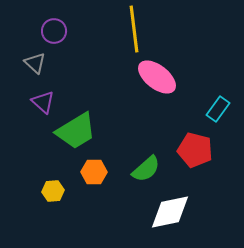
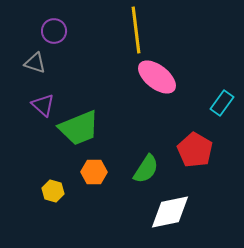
yellow line: moved 2 px right, 1 px down
gray triangle: rotated 25 degrees counterclockwise
purple triangle: moved 3 px down
cyan rectangle: moved 4 px right, 6 px up
green trapezoid: moved 3 px right, 3 px up; rotated 9 degrees clockwise
red pentagon: rotated 16 degrees clockwise
green semicircle: rotated 16 degrees counterclockwise
yellow hexagon: rotated 20 degrees clockwise
